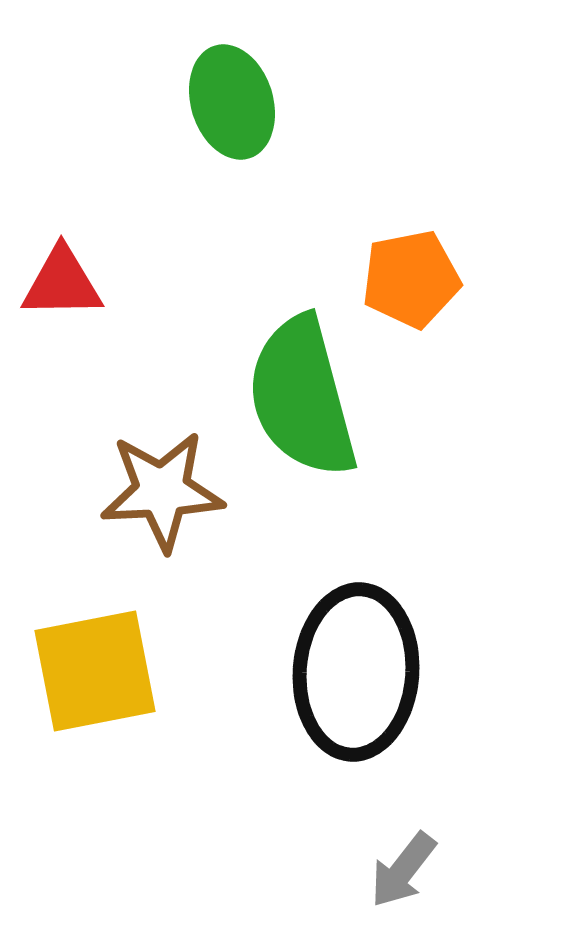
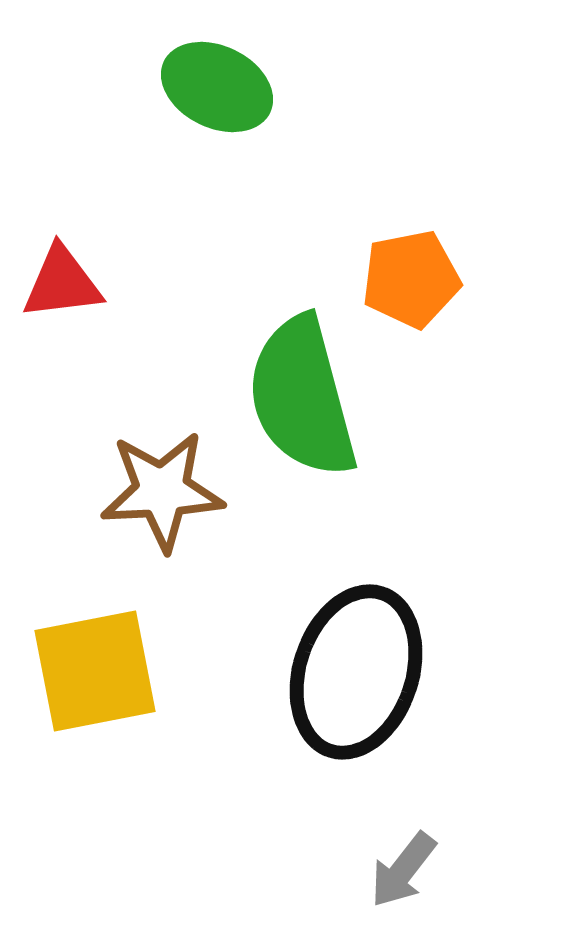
green ellipse: moved 15 px left, 15 px up; rotated 47 degrees counterclockwise
red triangle: rotated 6 degrees counterclockwise
black ellipse: rotated 14 degrees clockwise
